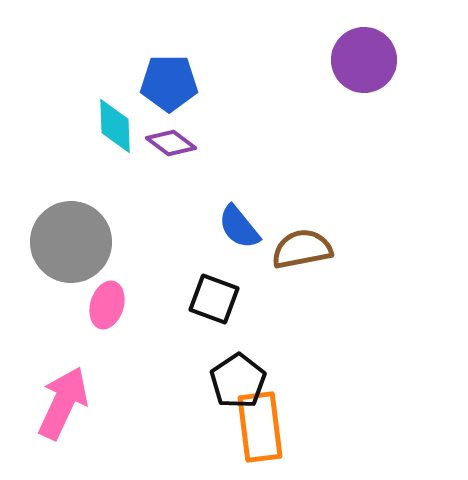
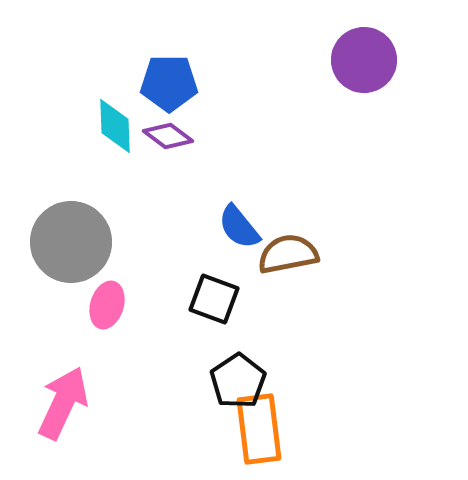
purple diamond: moved 3 px left, 7 px up
brown semicircle: moved 14 px left, 5 px down
orange rectangle: moved 1 px left, 2 px down
